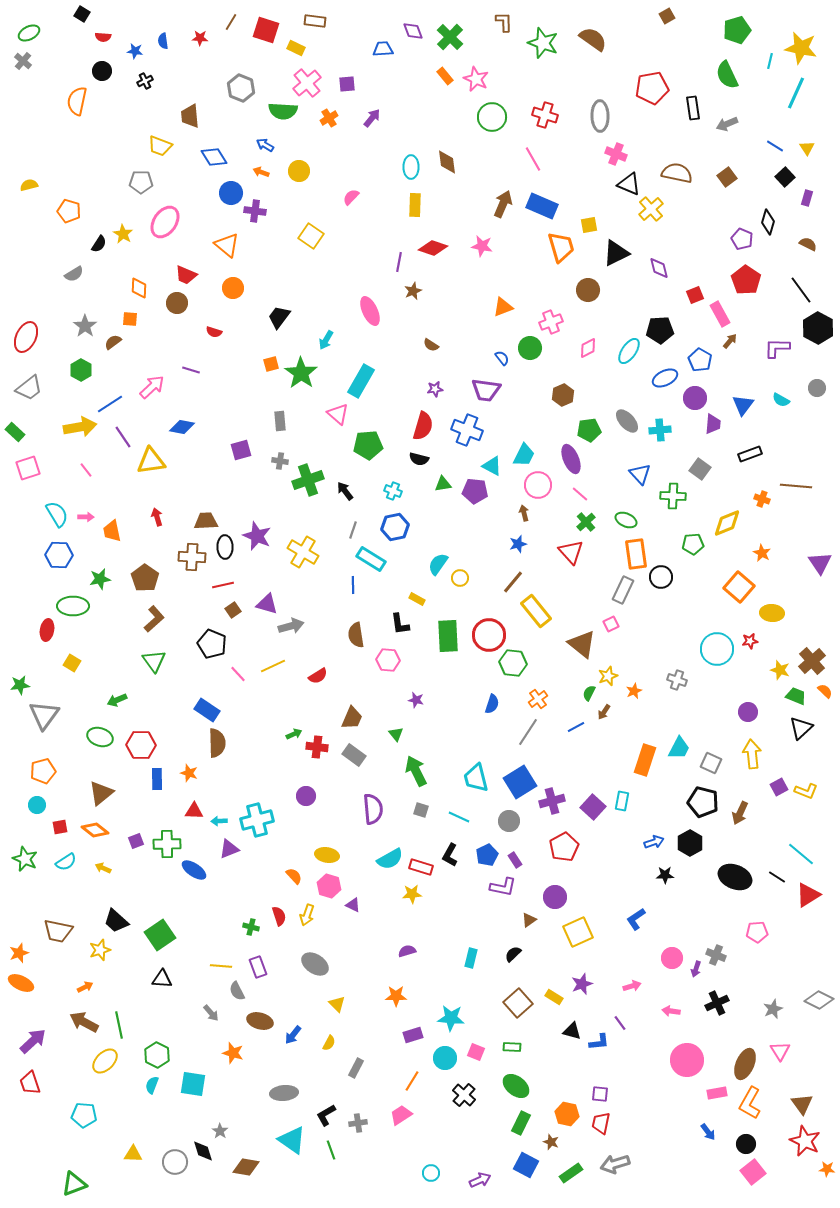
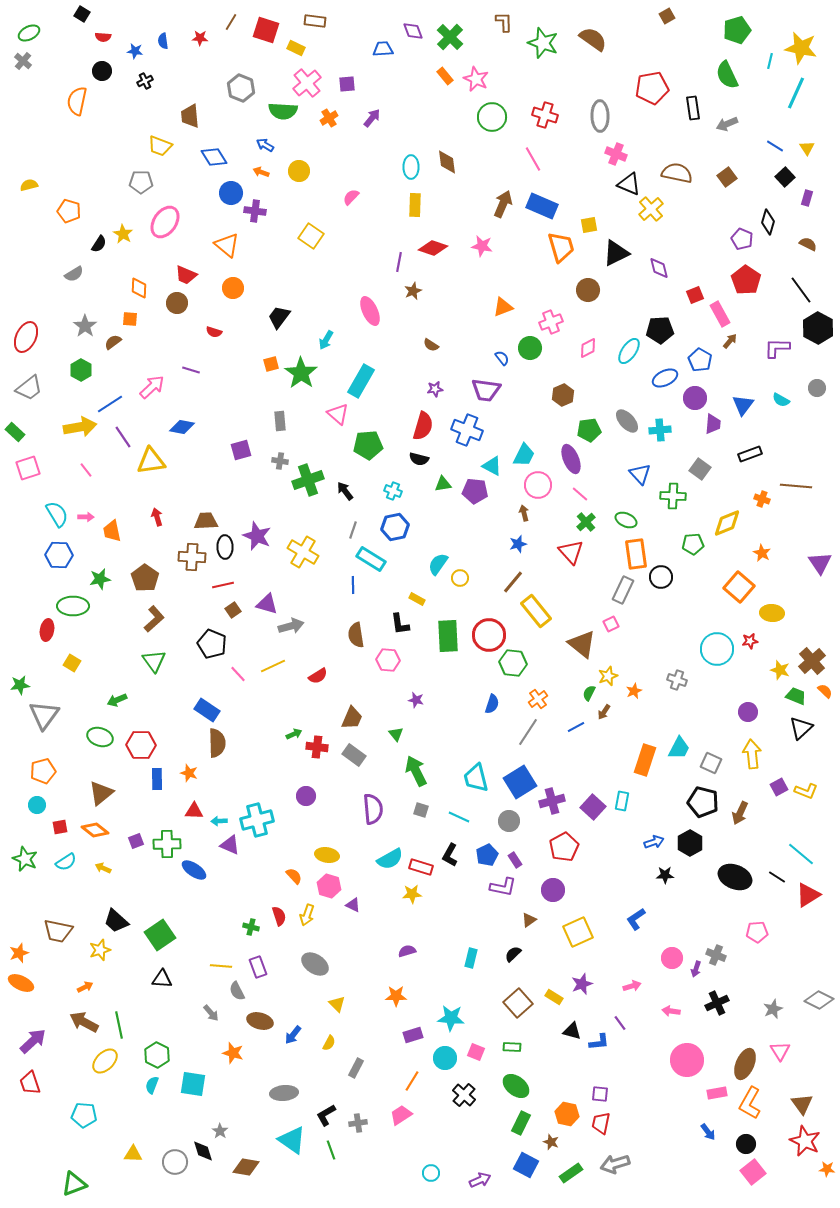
purple triangle at (229, 849): moved 1 px right, 4 px up; rotated 45 degrees clockwise
purple circle at (555, 897): moved 2 px left, 7 px up
